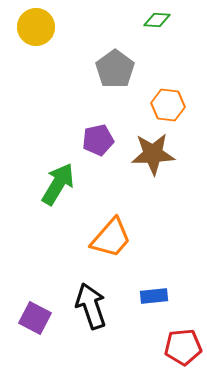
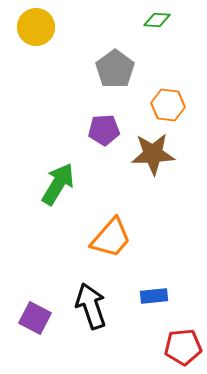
purple pentagon: moved 6 px right, 10 px up; rotated 8 degrees clockwise
